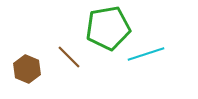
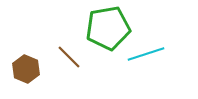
brown hexagon: moved 1 px left
